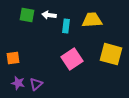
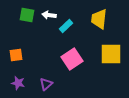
yellow trapezoid: moved 7 px right, 1 px up; rotated 80 degrees counterclockwise
cyan rectangle: rotated 40 degrees clockwise
yellow square: rotated 15 degrees counterclockwise
orange square: moved 3 px right, 3 px up
purple triangle: moved 10 px right
